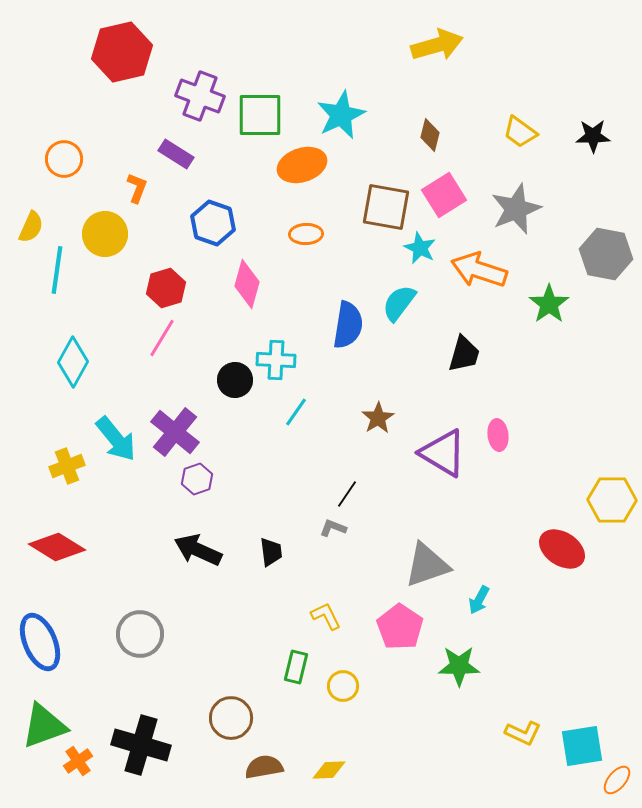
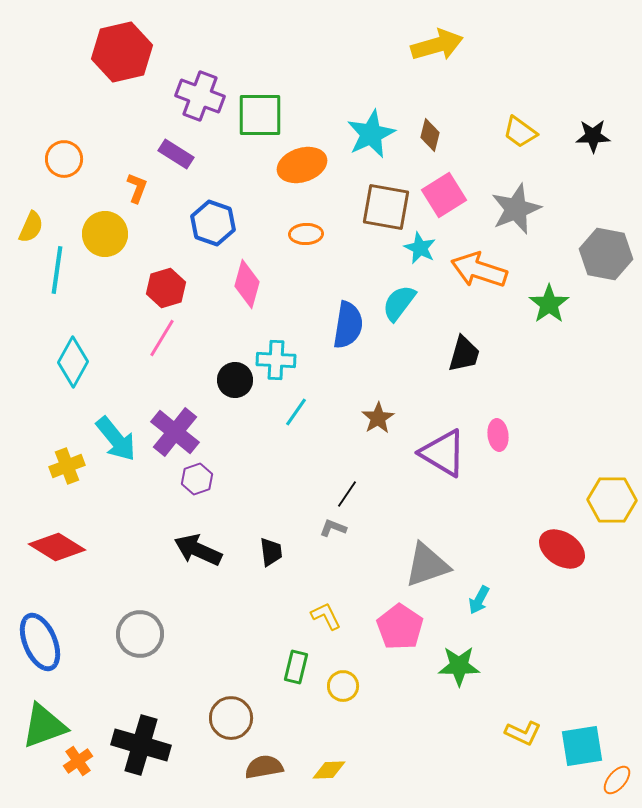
cyan star at (341, 115): moved 30 px right, 19 px down
